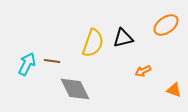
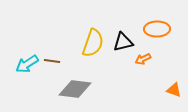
orange ellipse: moved 9 px left, 4 px down; rotated 35 degrees clockwise
black triangle: moved 4 px down
cyan arrow: rotated 150 degrees counterclockwise
orange arrow: moved 12 px up
gray diamond: rotated 56 degrees counterclockwise
